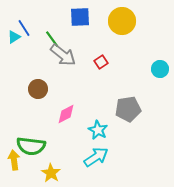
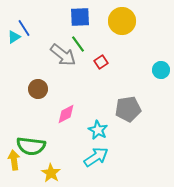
green line: moved 26 px right, 5 px down
cyan circle: moved 1 px right, 1 px down
